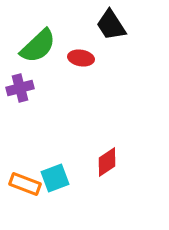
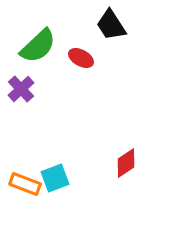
red ellipse: rotated 20 degrees clockwise
purple cross: moved 1 px right, 1 px down; rotated 28 degrees counterclockwise
red diamond: moved 19 px right, 1 px down
